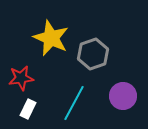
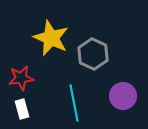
gray hexagon: rotated 16 degrees counterclockwise
cyan line: rotated 39 degrees counterclockwise
white rectangle: moved 6 px left; rotated 42 degrees counterclockwise
